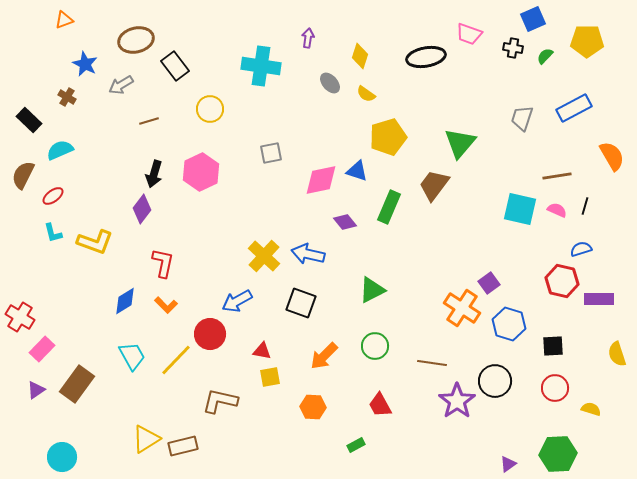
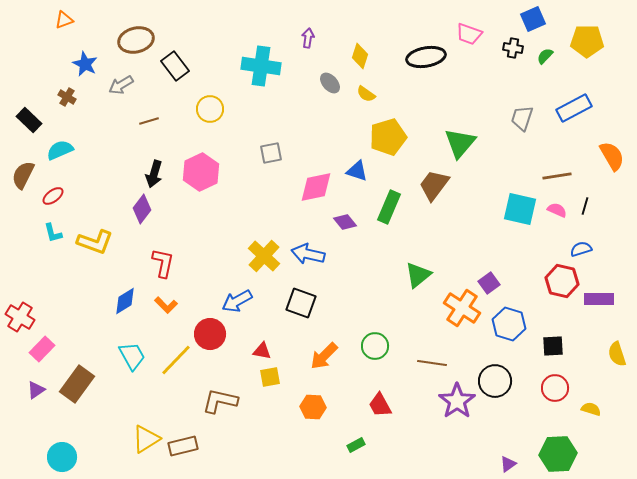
pink diamond at (321, 180): moved 5 px left, 7 px down
green triangle at (372, 290): moved 46 px right, 15 px up; rotated 12 degrees counterclockwise
